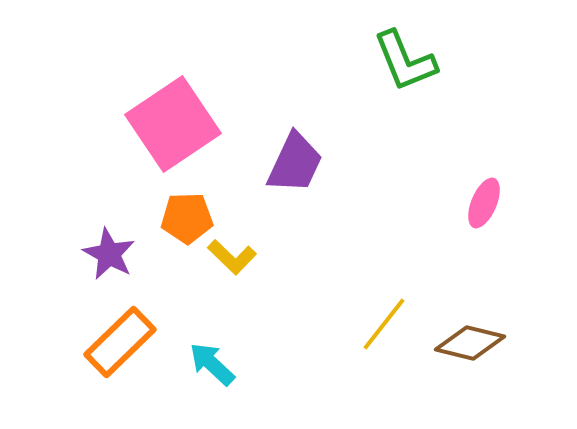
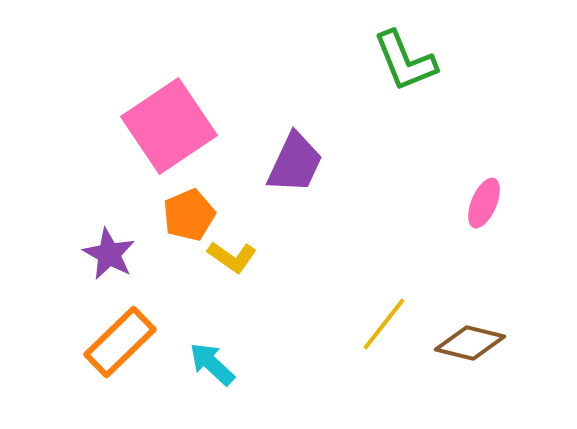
pink square: moved 4 px left, 2 px down
orange pentagon: moved 2 px right, 3 px up; rotated 21 degrees counterclockwise
yellow L-shape: rotated 9 degrees counterclockwise
